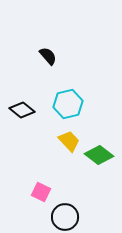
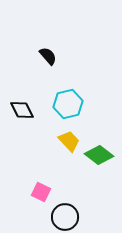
black diamond: rotated 25 degrees clockwise
